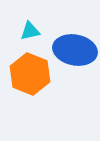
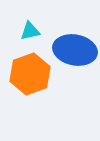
orange hexagon: rotated 18 degrees clockwise
